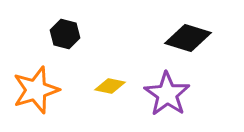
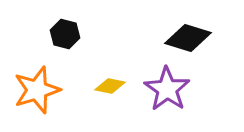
orange star: moved 1 px right
purple star: moved 5 px up
